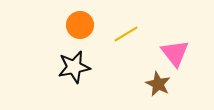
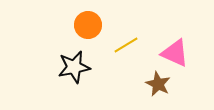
orange circle: moved 8 px right
yellow line: moved 11 px down
pink triangle: rotated 28 degrees counterclockwise
